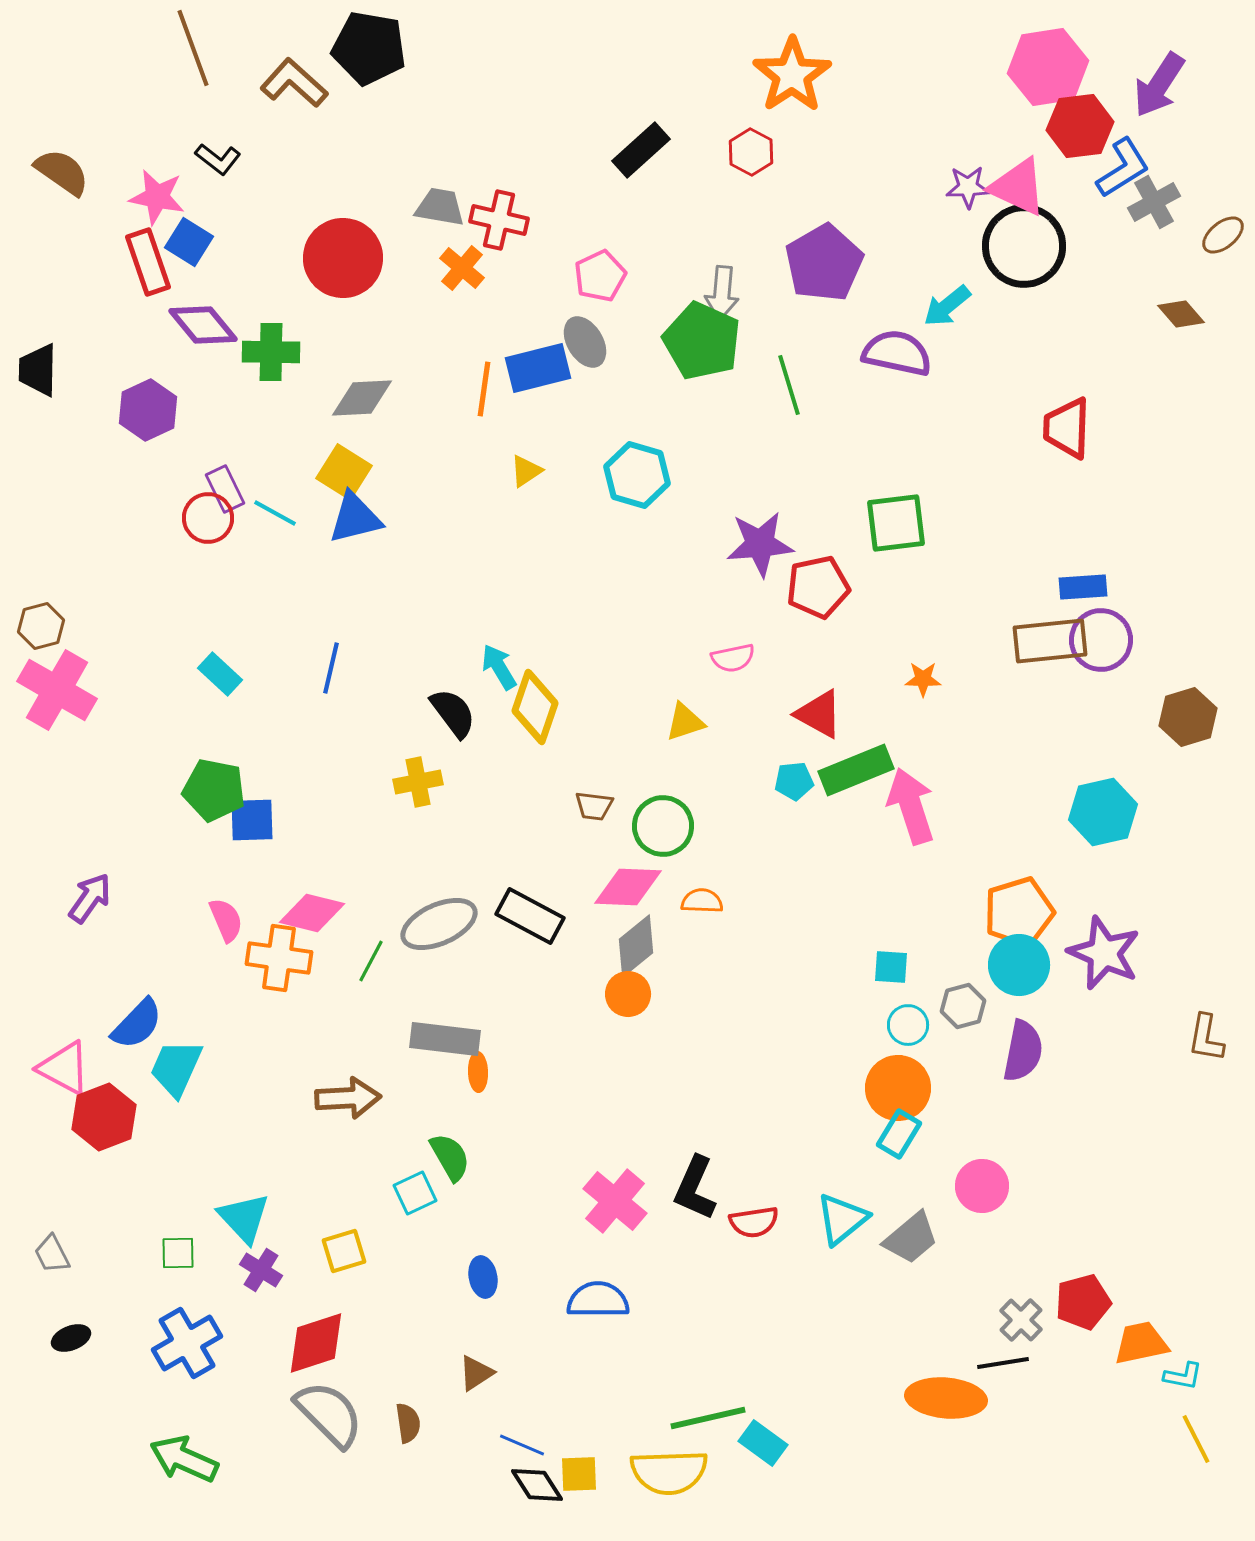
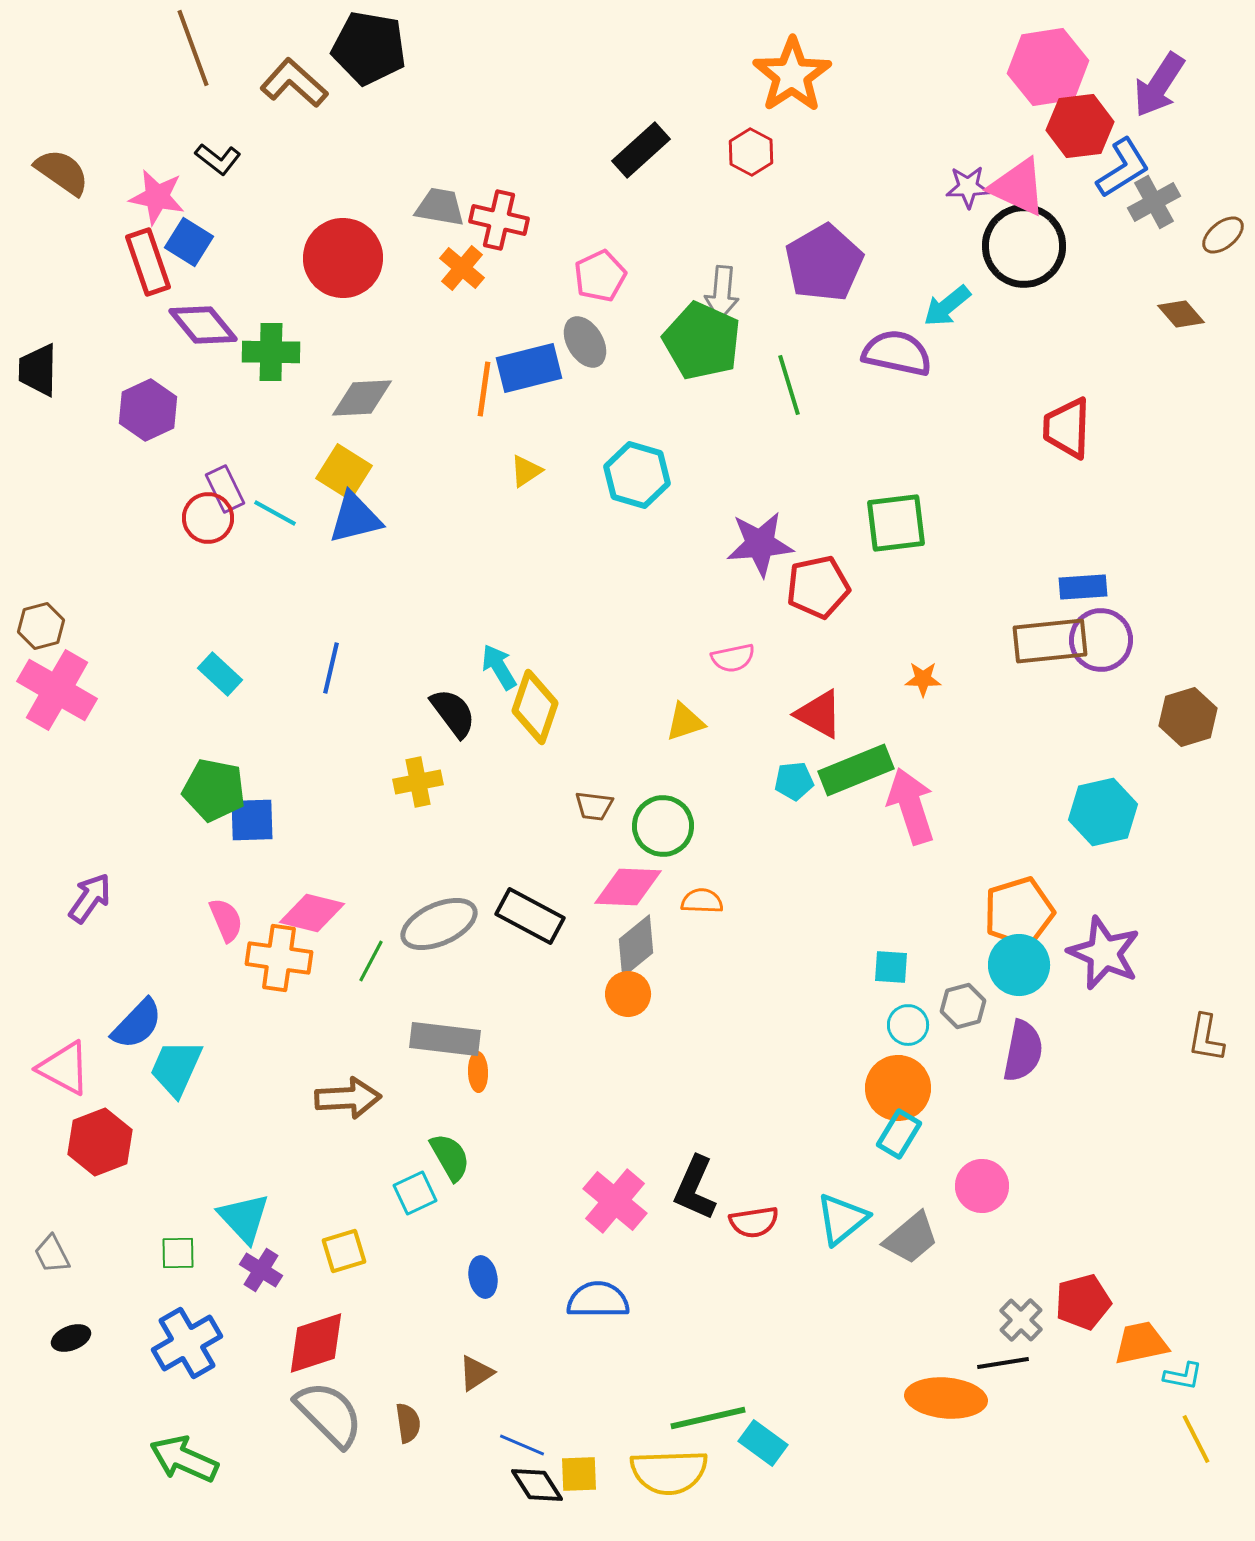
blue rectangle at (538, 368): moved 9 px left
red hexagon at (104, 1117): moved 4 px left, 25 px down
